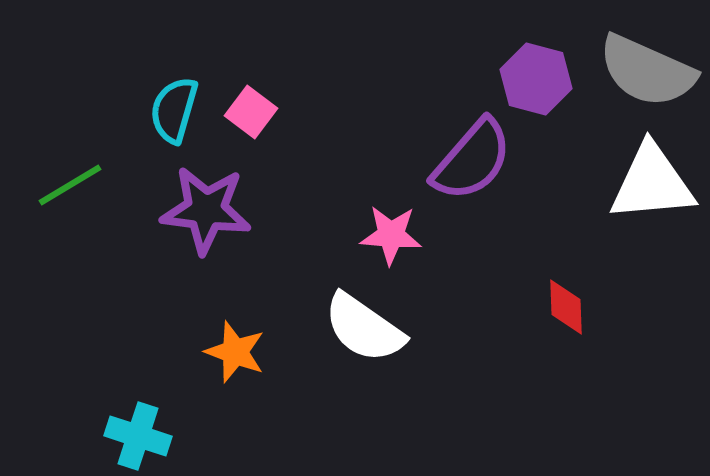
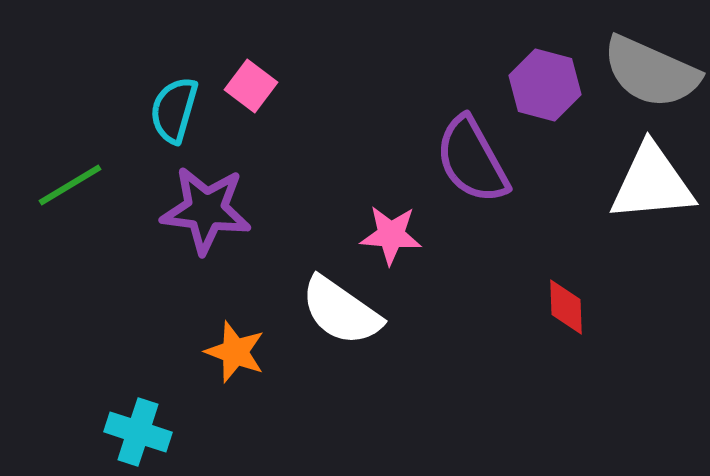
gray semicircle: moved 4 px right, 1 px down
purple hexagon: moved 9 px right, 6 px down
pink square: moved 26 px up
purple semicircle: rotated 110 degrees clockwise
white semicircle: moved 23 px left, 17 px up
cyan cross: moved 4 px up
